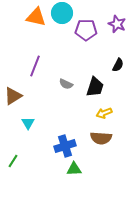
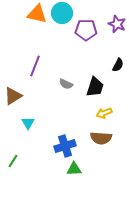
orange triangle: moved 1 px right, 3 px up
